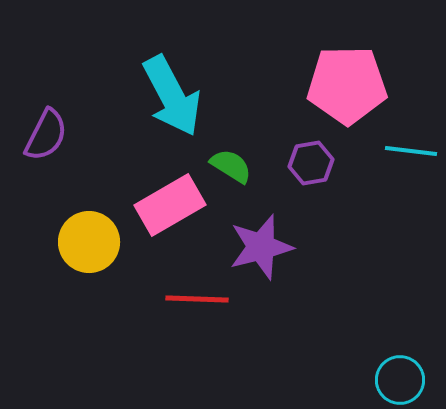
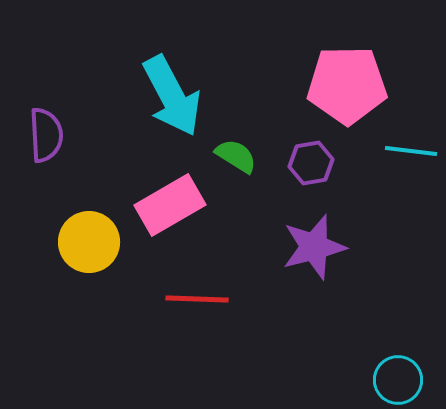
purple semicircle: rotated 30 degrees counterclockwise
green semicircle: moved 5 px right, 10 px up
purple star: moved 53 px right
cyan circle: moved 2 px left
